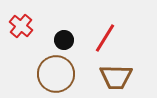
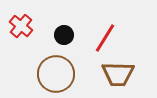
black circle: moved 5 px up
brown trapezoid: moved 2 px right, 3 px up
